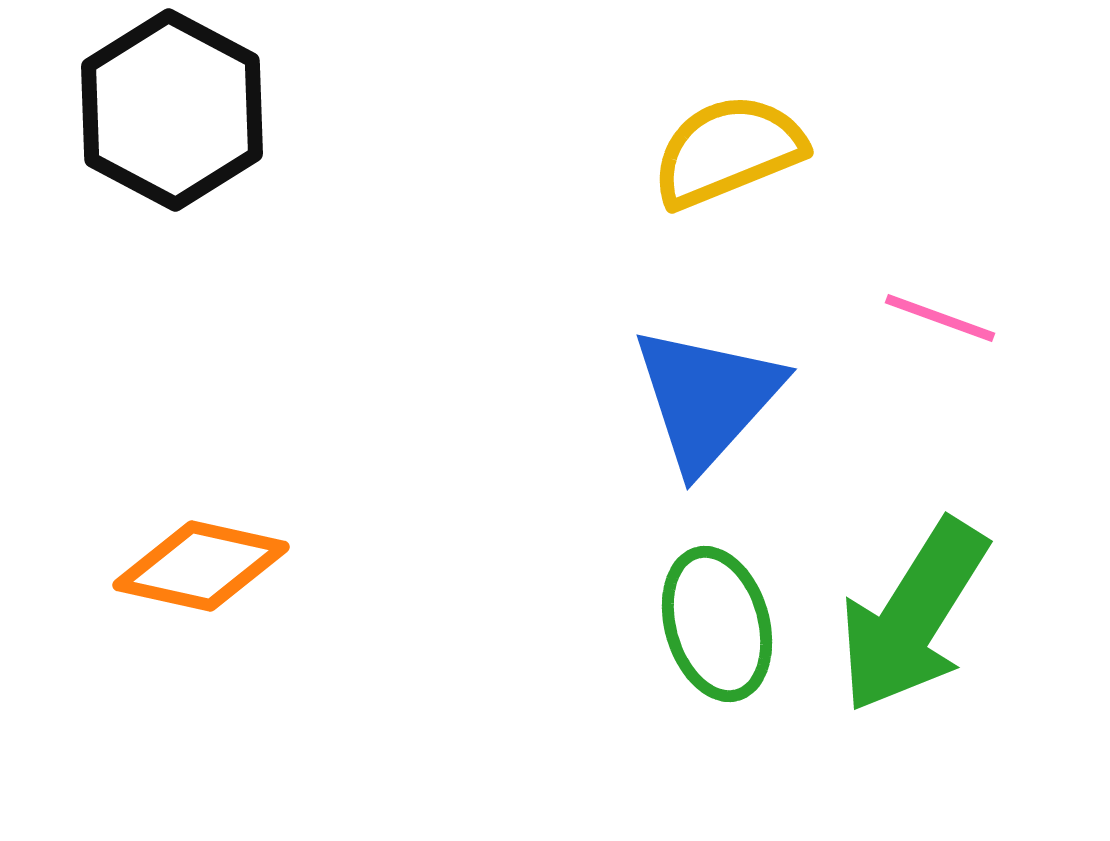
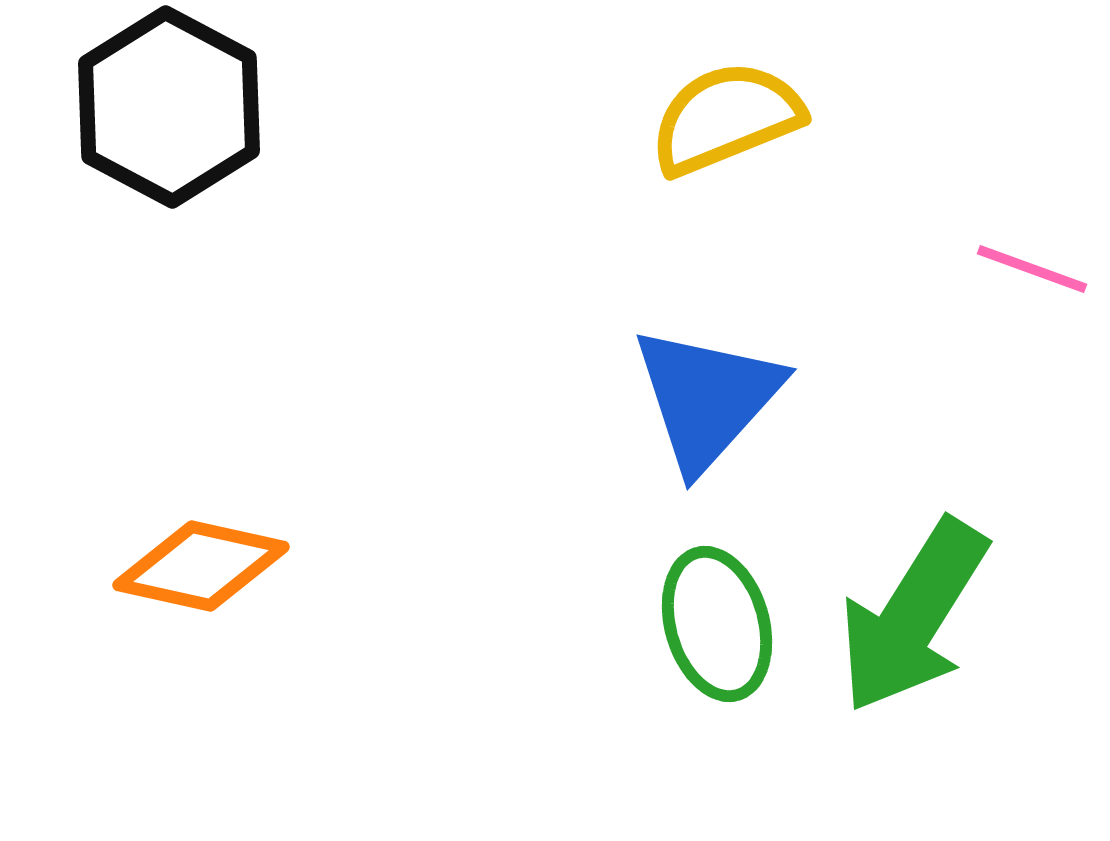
black hexagon: moved 3 px left, 3 px up
yellow semicircle: moved 2 px left, 33 px up
pink line: moved 92 px right, 49 px up
